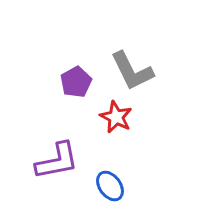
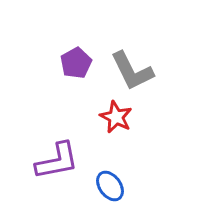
purple pentagon: moved 19 px up
